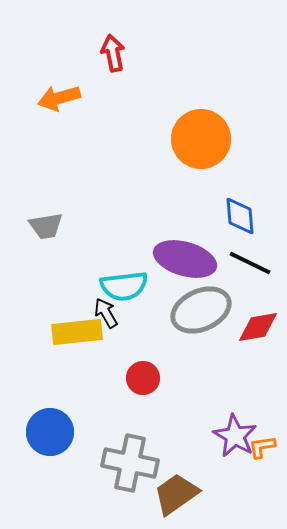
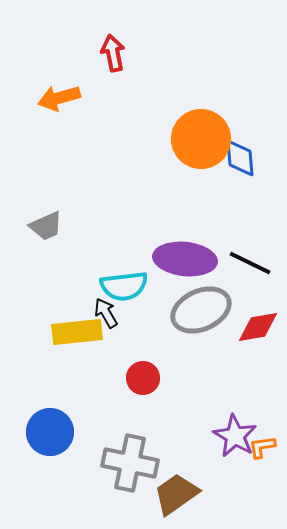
blue diamond: moved 58 px up
gray trapezoid: rotated 15 degrees counterclockwise
purple ellipse: rotated 10 degrees counterclockwise
